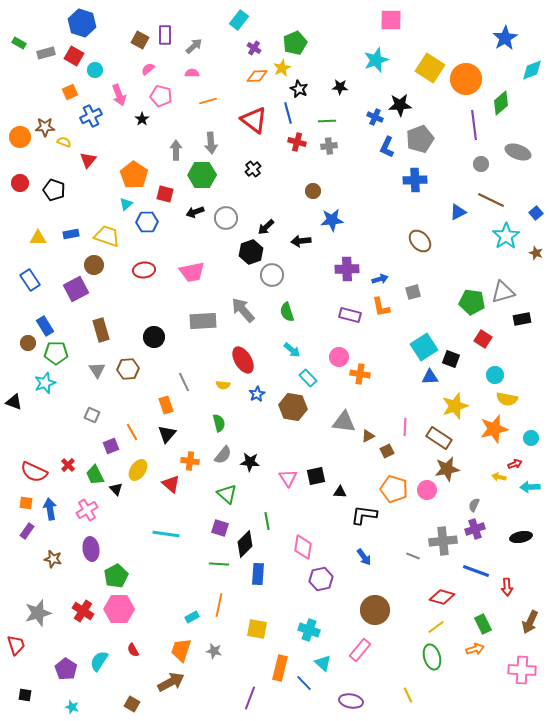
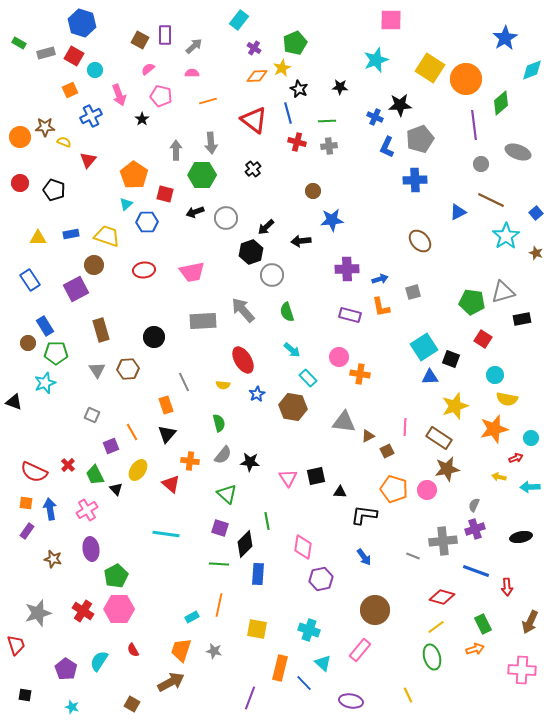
orange square at (70, 92): moved 2 px up
red arrow at (515, 464): moved 1 px right, 6 px up
